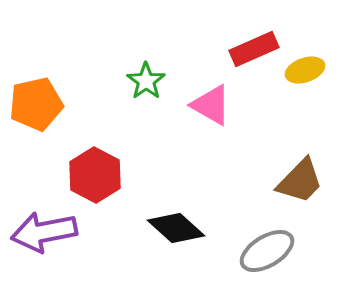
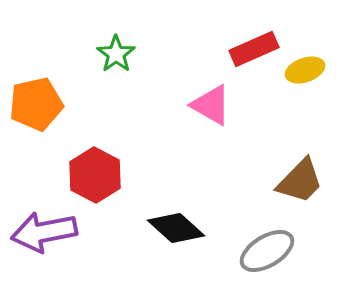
green star: moved 30 px left, 27 px up
